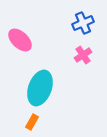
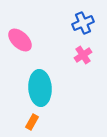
cyan ellipse: rotated 24 degrees counterclockwise
